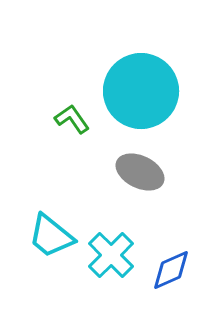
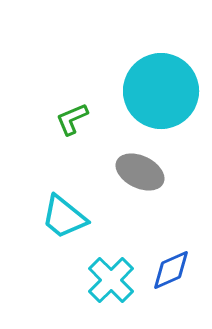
cyan circle: moved 20 px right
green L-shape: rotated 78 degrees counterclockwise
cyan trapezoid: moved 13 px right, 19 px up
cyan cross: moved 25 px down
